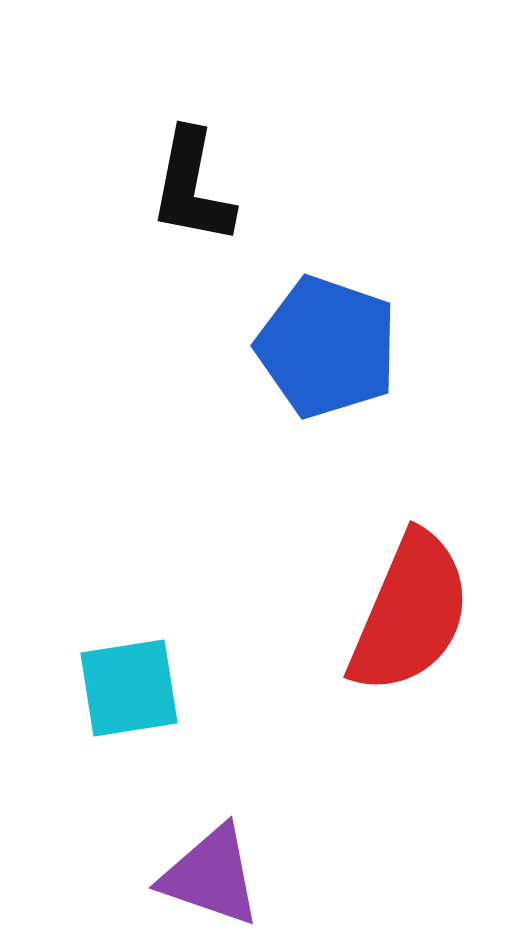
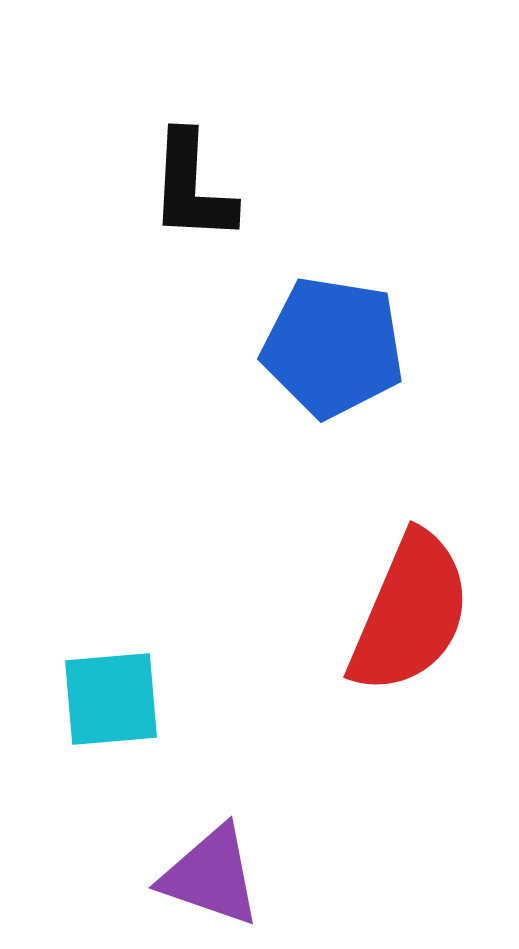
black L-shape: rotated 8 degrees counterclockwise
blue pentagon: moved 6 px right; rotated 10 degrees counterclockwise
cyan square: moved 18 px left, 11 px down; rotated 4 degrees clockwise
